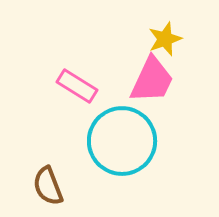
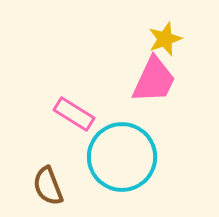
pink trapezoid: moved 2 px right
pink rectangle: moved 3 px left, 28 px down
cyan circle: moved 16 px down
